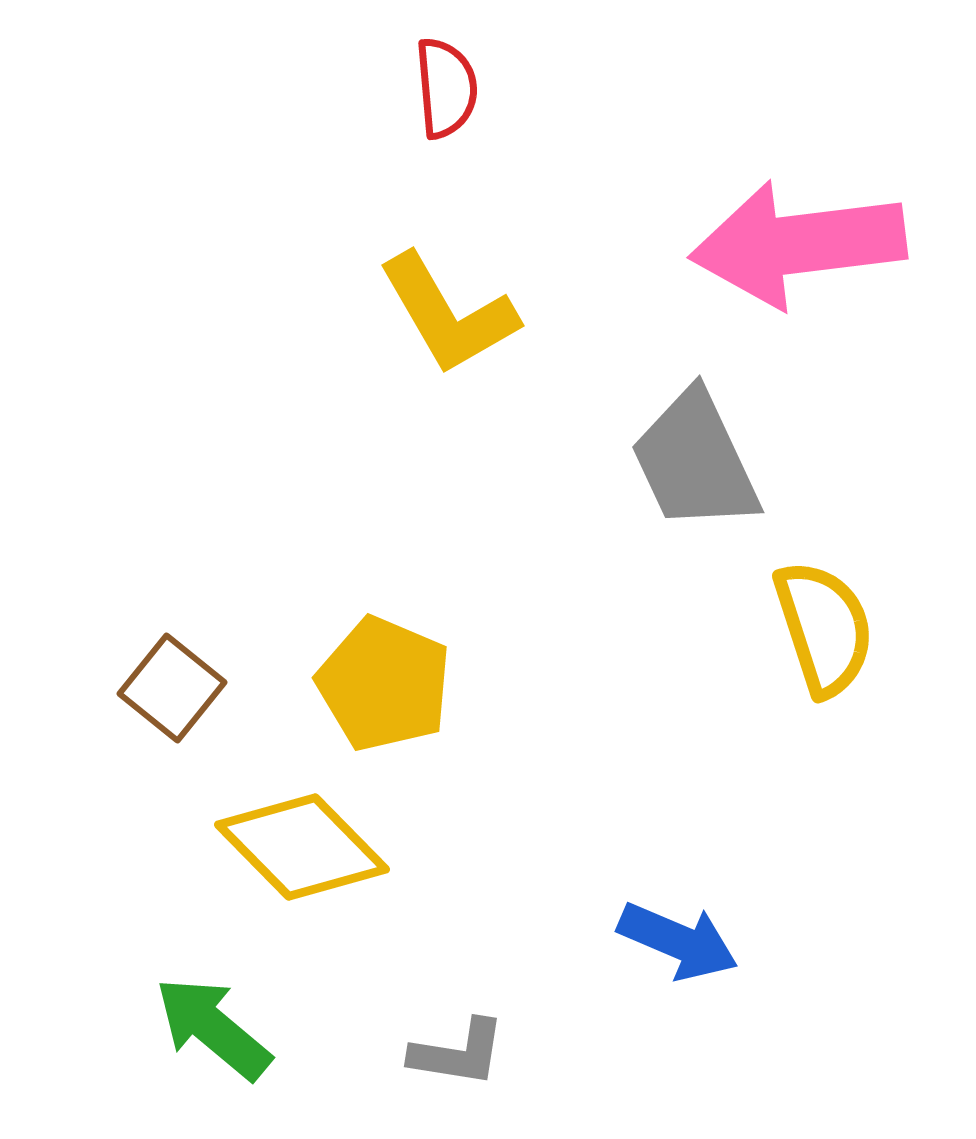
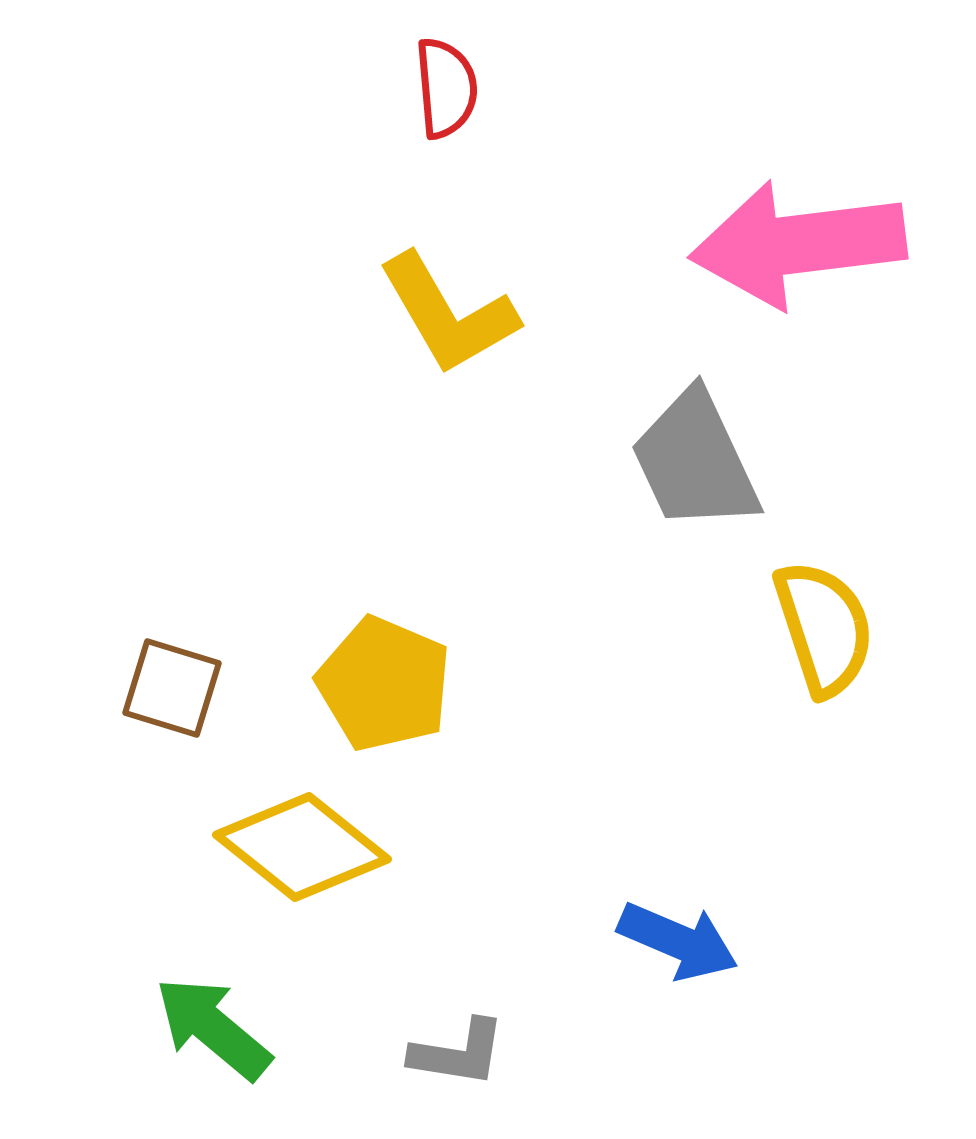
brown square: rotated 22 degrees counterclockwise
yellow diamond: rotated 7 degrees counterclockwise
